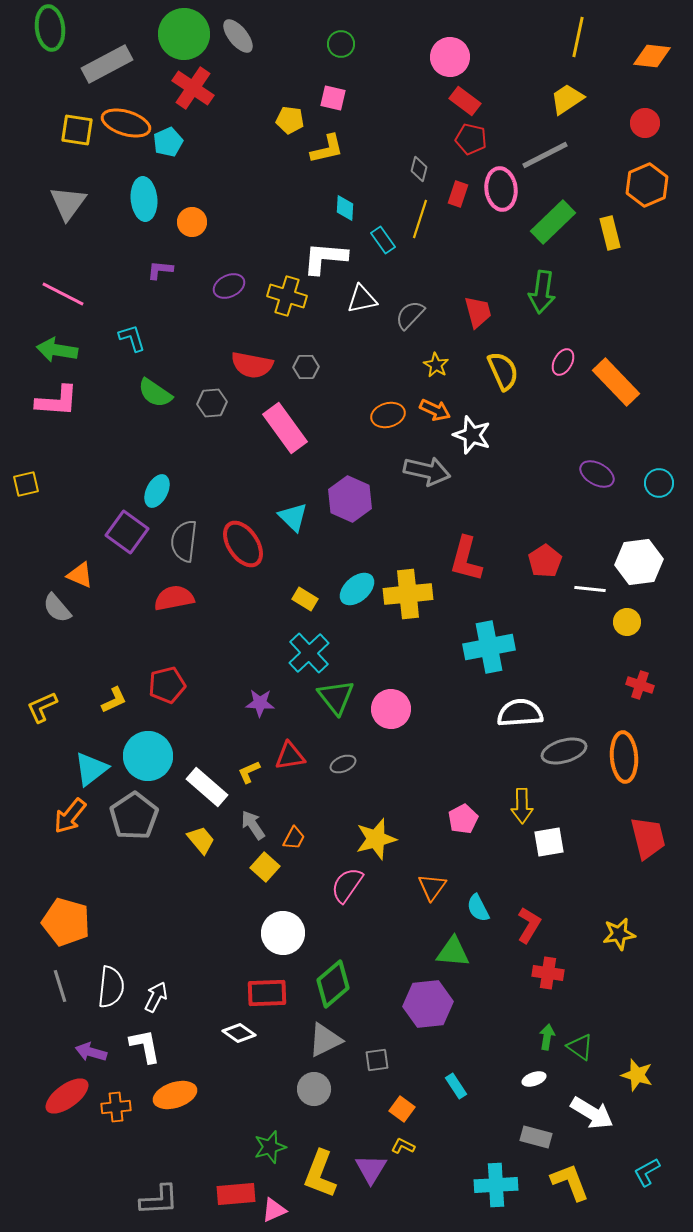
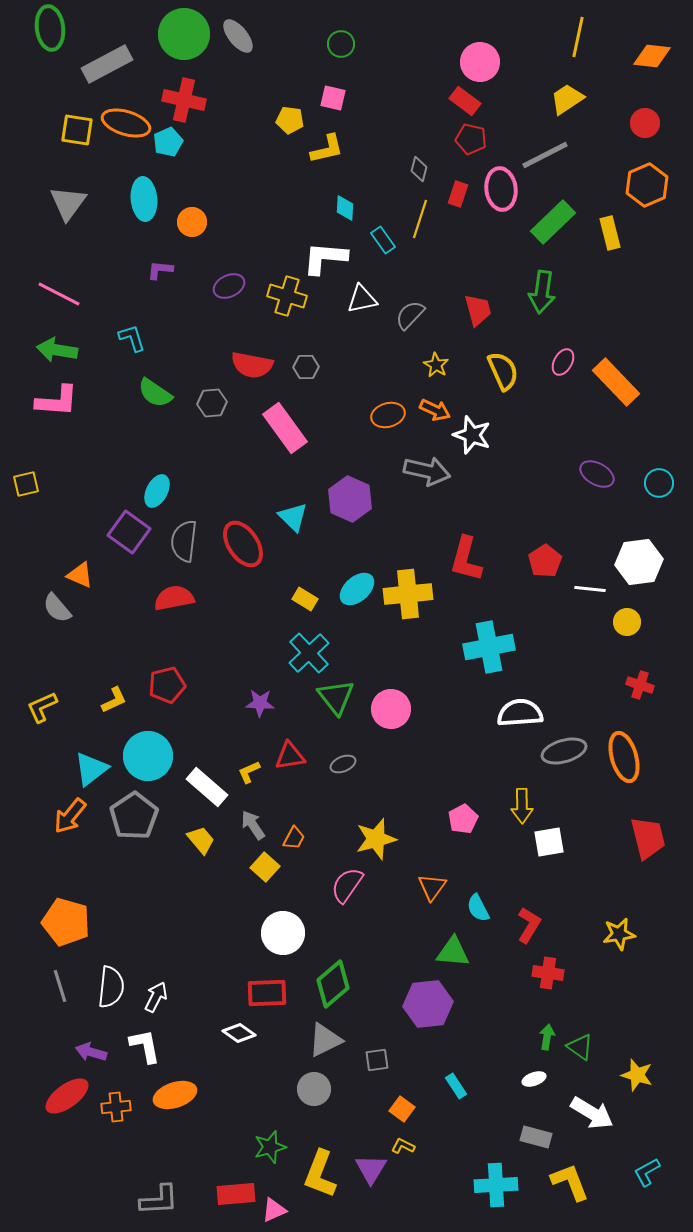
pink circle at (450, 57): moved 30 px right, 5 px down
red cross at (193, 88): moved 9 px left, 12 px down; rotated 21 degrees counterclockwise
pink line at (63, 294): moved 4 px left
red trapezoid at (478, 312): moved 2 px up
purple square at (127, 532): moved 2 px right
orange ellipse at (624, 757): rotated 12 degrees counterclockwise
